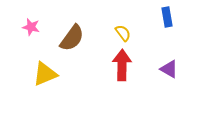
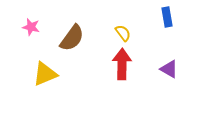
red arrow: moved 1 px up
